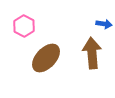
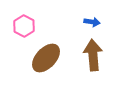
blue arrow: moved 12 px left, 2 px up
brown arrow: moved 1 px right, 2 px down
